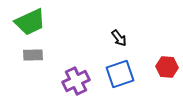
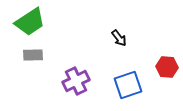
green trapezoid: rotated 8 degrees counterclockwise
blue square: moved 8 px right, 11 px down
